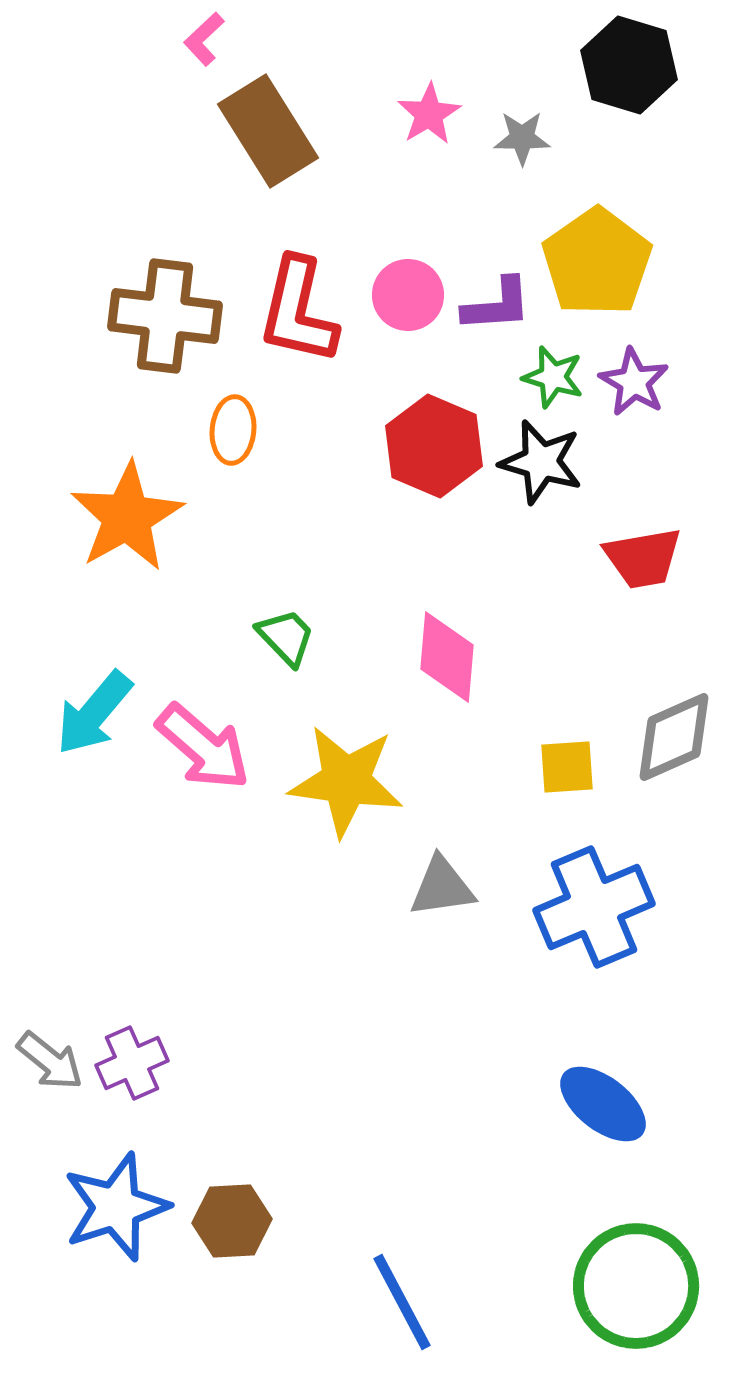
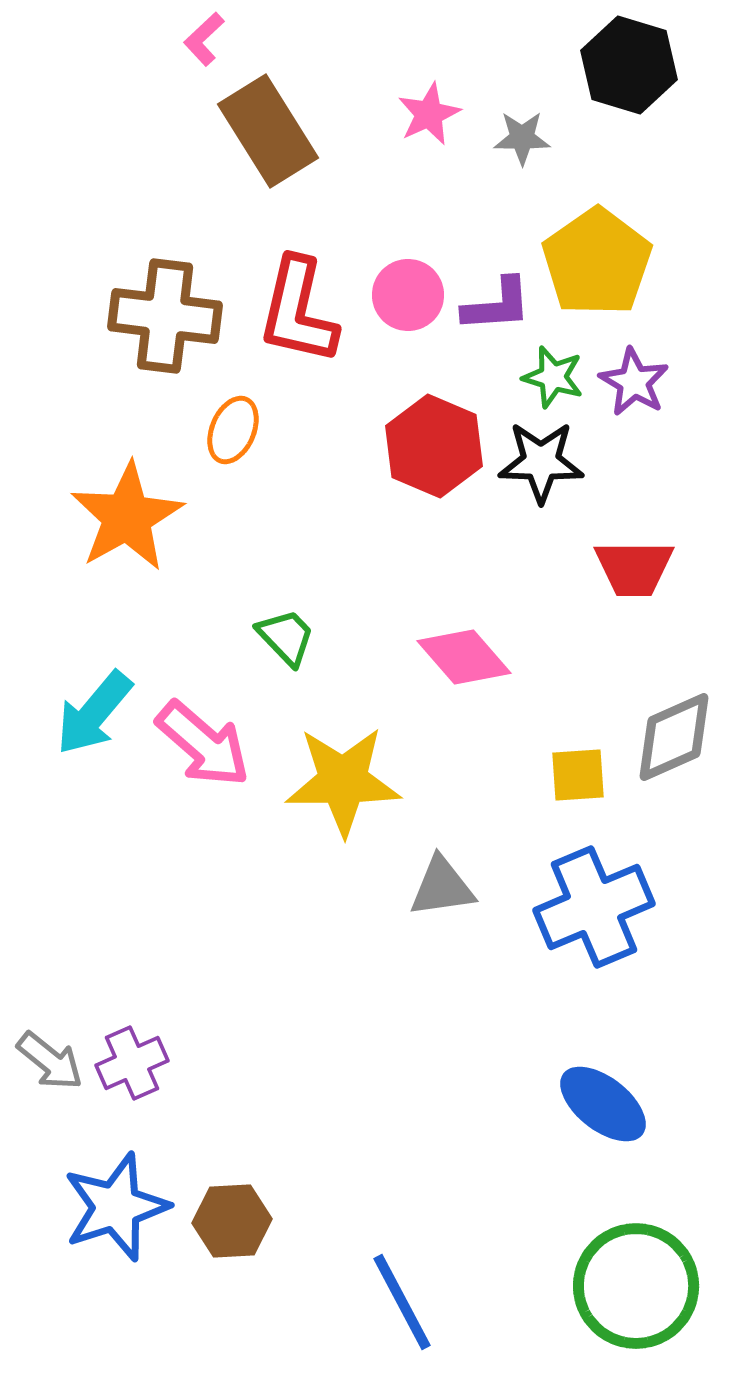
pink star: rotated 6 degrees clockwise
orange ellipse: rotated 18 degrees clockwise
black star: rotated 14 degrees counterclockwise
red trapezoid: moved 9 px left, 10 px down; rotated 10 degrees clockwise
pink diamond: moved 17 px right; rotated 46 degrees counterclockwise
pink arrow: moved 3 px up
yellow square: moved 11 px right, 8 px down
yellow star: moved 3 px left; rotated 8 degrees counterclockwise
